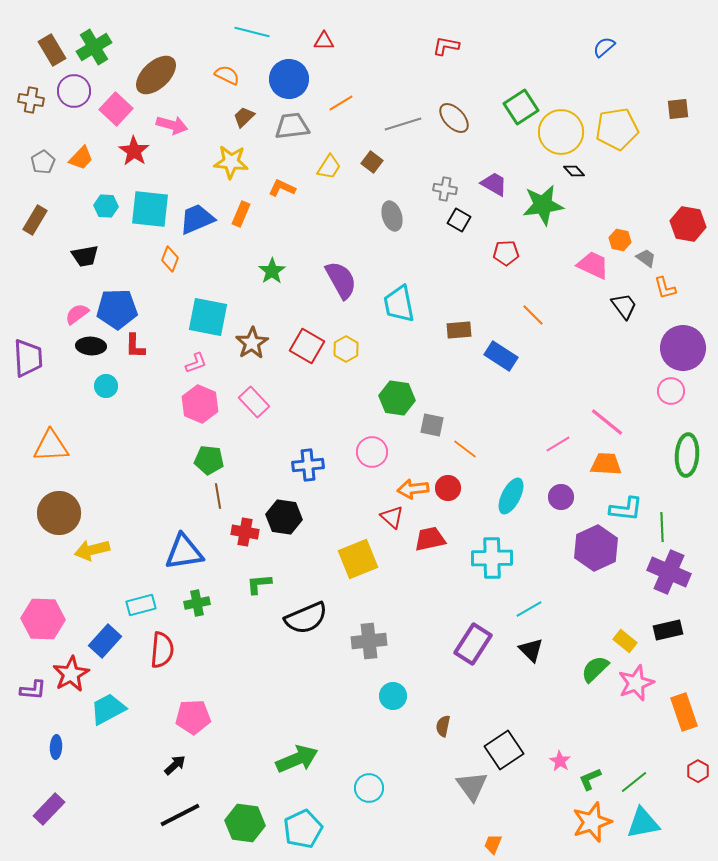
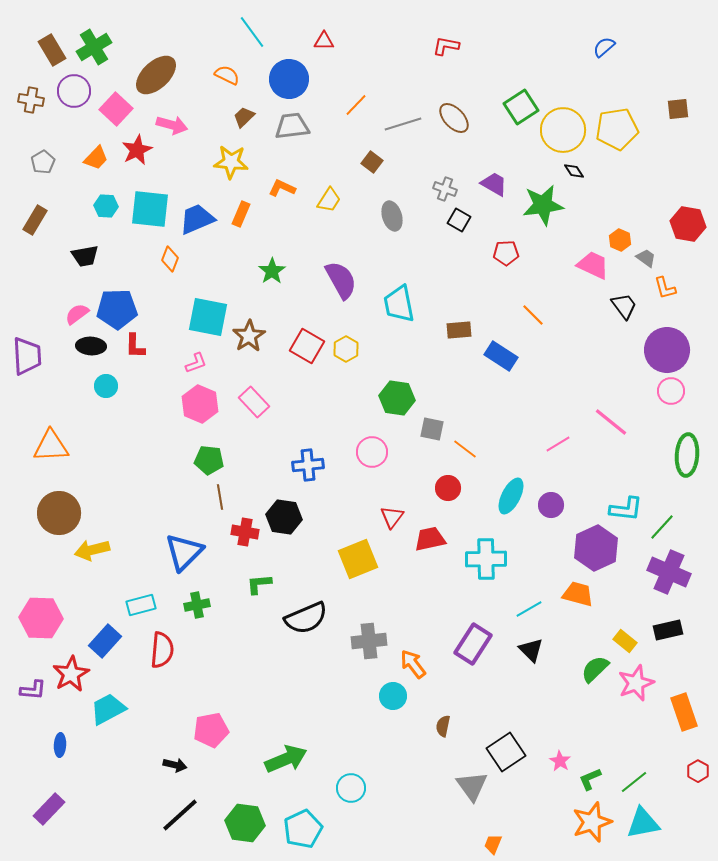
cyan line at (252, 32): rotated 40 degrees clockwise
orange line at (341, 103): moved 15 px right, 2 px down; rotated 15 degrees counterclockwise
yellow circle at (561, 132): moved 2 px right, 2 px up
red star at (134, 151): moved 3 px right, 1 px up; rotated 12 degrees clockwise
orange trapezoid at (81, 158): moved 15 px right
yellow trapezoid at (329, 167): moved 33 px down
black diamond at (574, 171): rotated 10 degrees clockwise
gray cross at (445, 189): rotated 10 degrees clockwise
orange hexagon at (620, 240): rotated 10 degrees clockwise
brown star at (252, 343): moved 3 px left, 7 px up
purple circle at (683, 348): moved 16 px left, 2 px down
purple trapezoid at (28, 358): moved 1 px left, 2 px up
pink line at (607, 422): moved 4 px right
gray square at (432, 425): moved 4 px down
orange trapezoid at (606, 464): moved 28 px left, 130 px down; rotated 12 degrees clockwise
orange arrow at (413, 489): moved 175 px down; rotated 60 degrees clockwise
brown line at (218, 496): moved 2 px right, 1 px down
purple circle at (561, 497): moved 10 px left, 8 px down
red triangle at (392, 517): rotated 25 degrees clockwise
green line at (662, 527): rotated 44 degrees clockwise
blue triangle at (184, 552): rotated 36 degrees counterclockwise
cyan cross at (492, 558): moved 6 px left, 1 px down
green cross at (197, 603): moved 2 px down
pink hexagon at (43, 619): moved 2 px left, 1 px up
pink pentagon at (193, 717): moved 18 px right, 13 px down; rotated 8 degrees counterclockwise
blue ellipse at (56, 747): moved 4 px right, 2 px up
black square at (504, 750): moved 2 px right, 2 px down
green arrow at (297, 759): moved 11 px left
black arrow at (175, 765): rotated 55 degrees clockwise
cyan circle at (369, 788): moved 18 px left
black line at (180, 815): rotated 15 degrees counterclockwise
